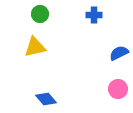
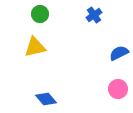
blue cross: rotated 35 degrees counterclockwise
